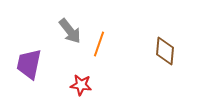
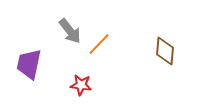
orange line: rotated 25 degrees clockwise
